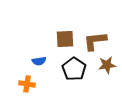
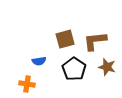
brown square: rotated 12 degrees counterclockwise
brown star: moved 2 px down; rotated 24 degrees clockwise
